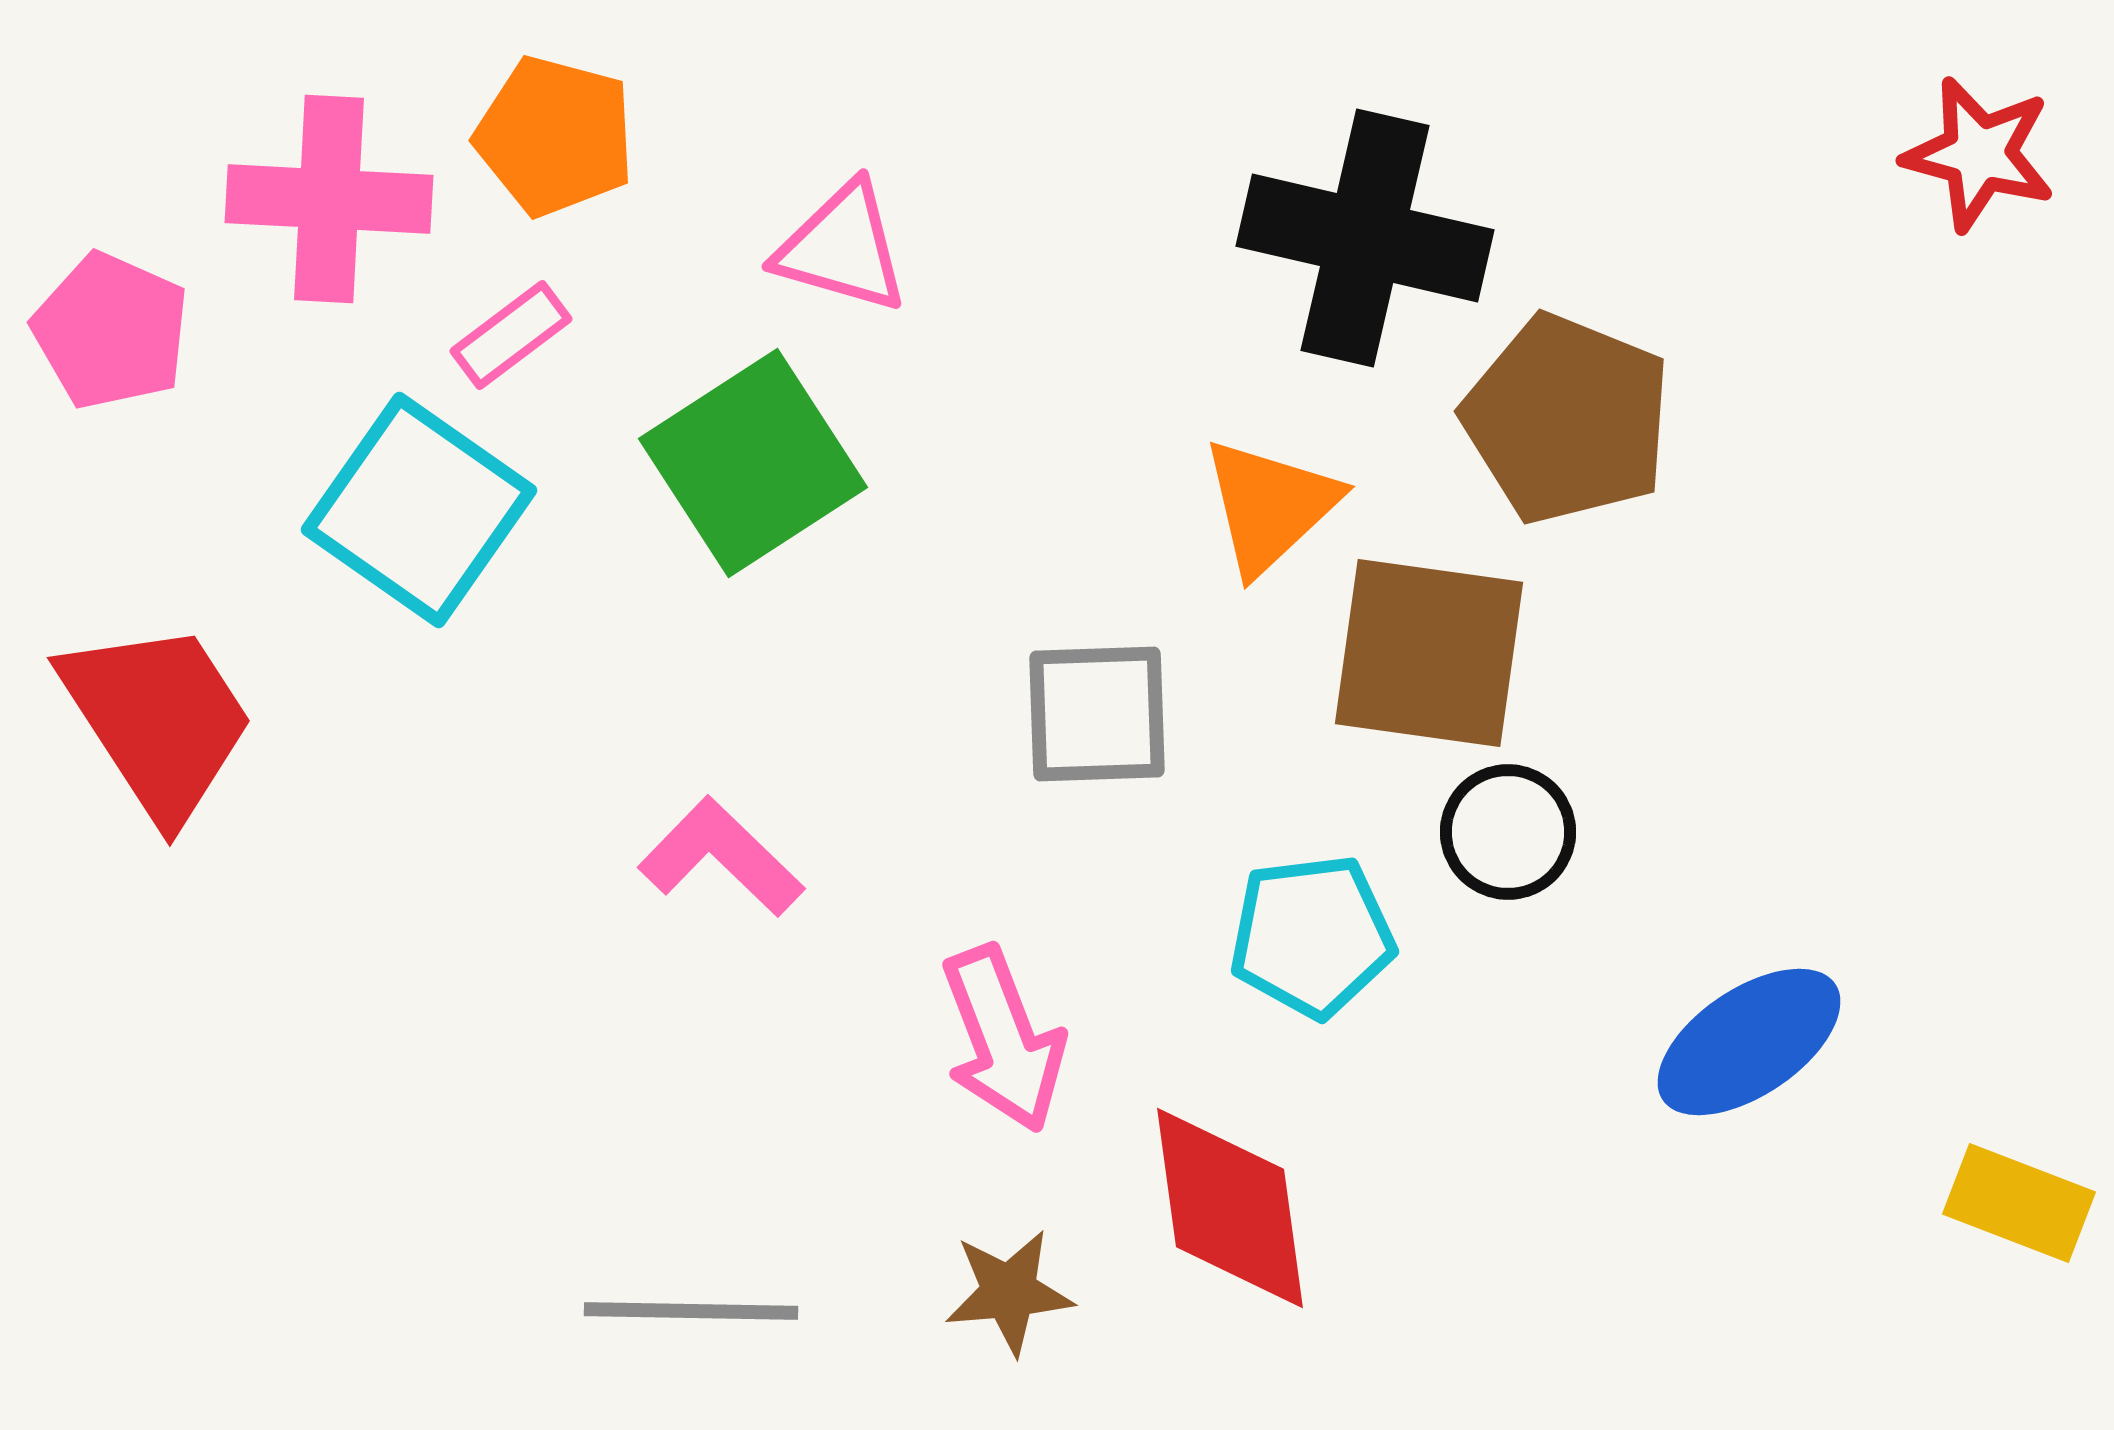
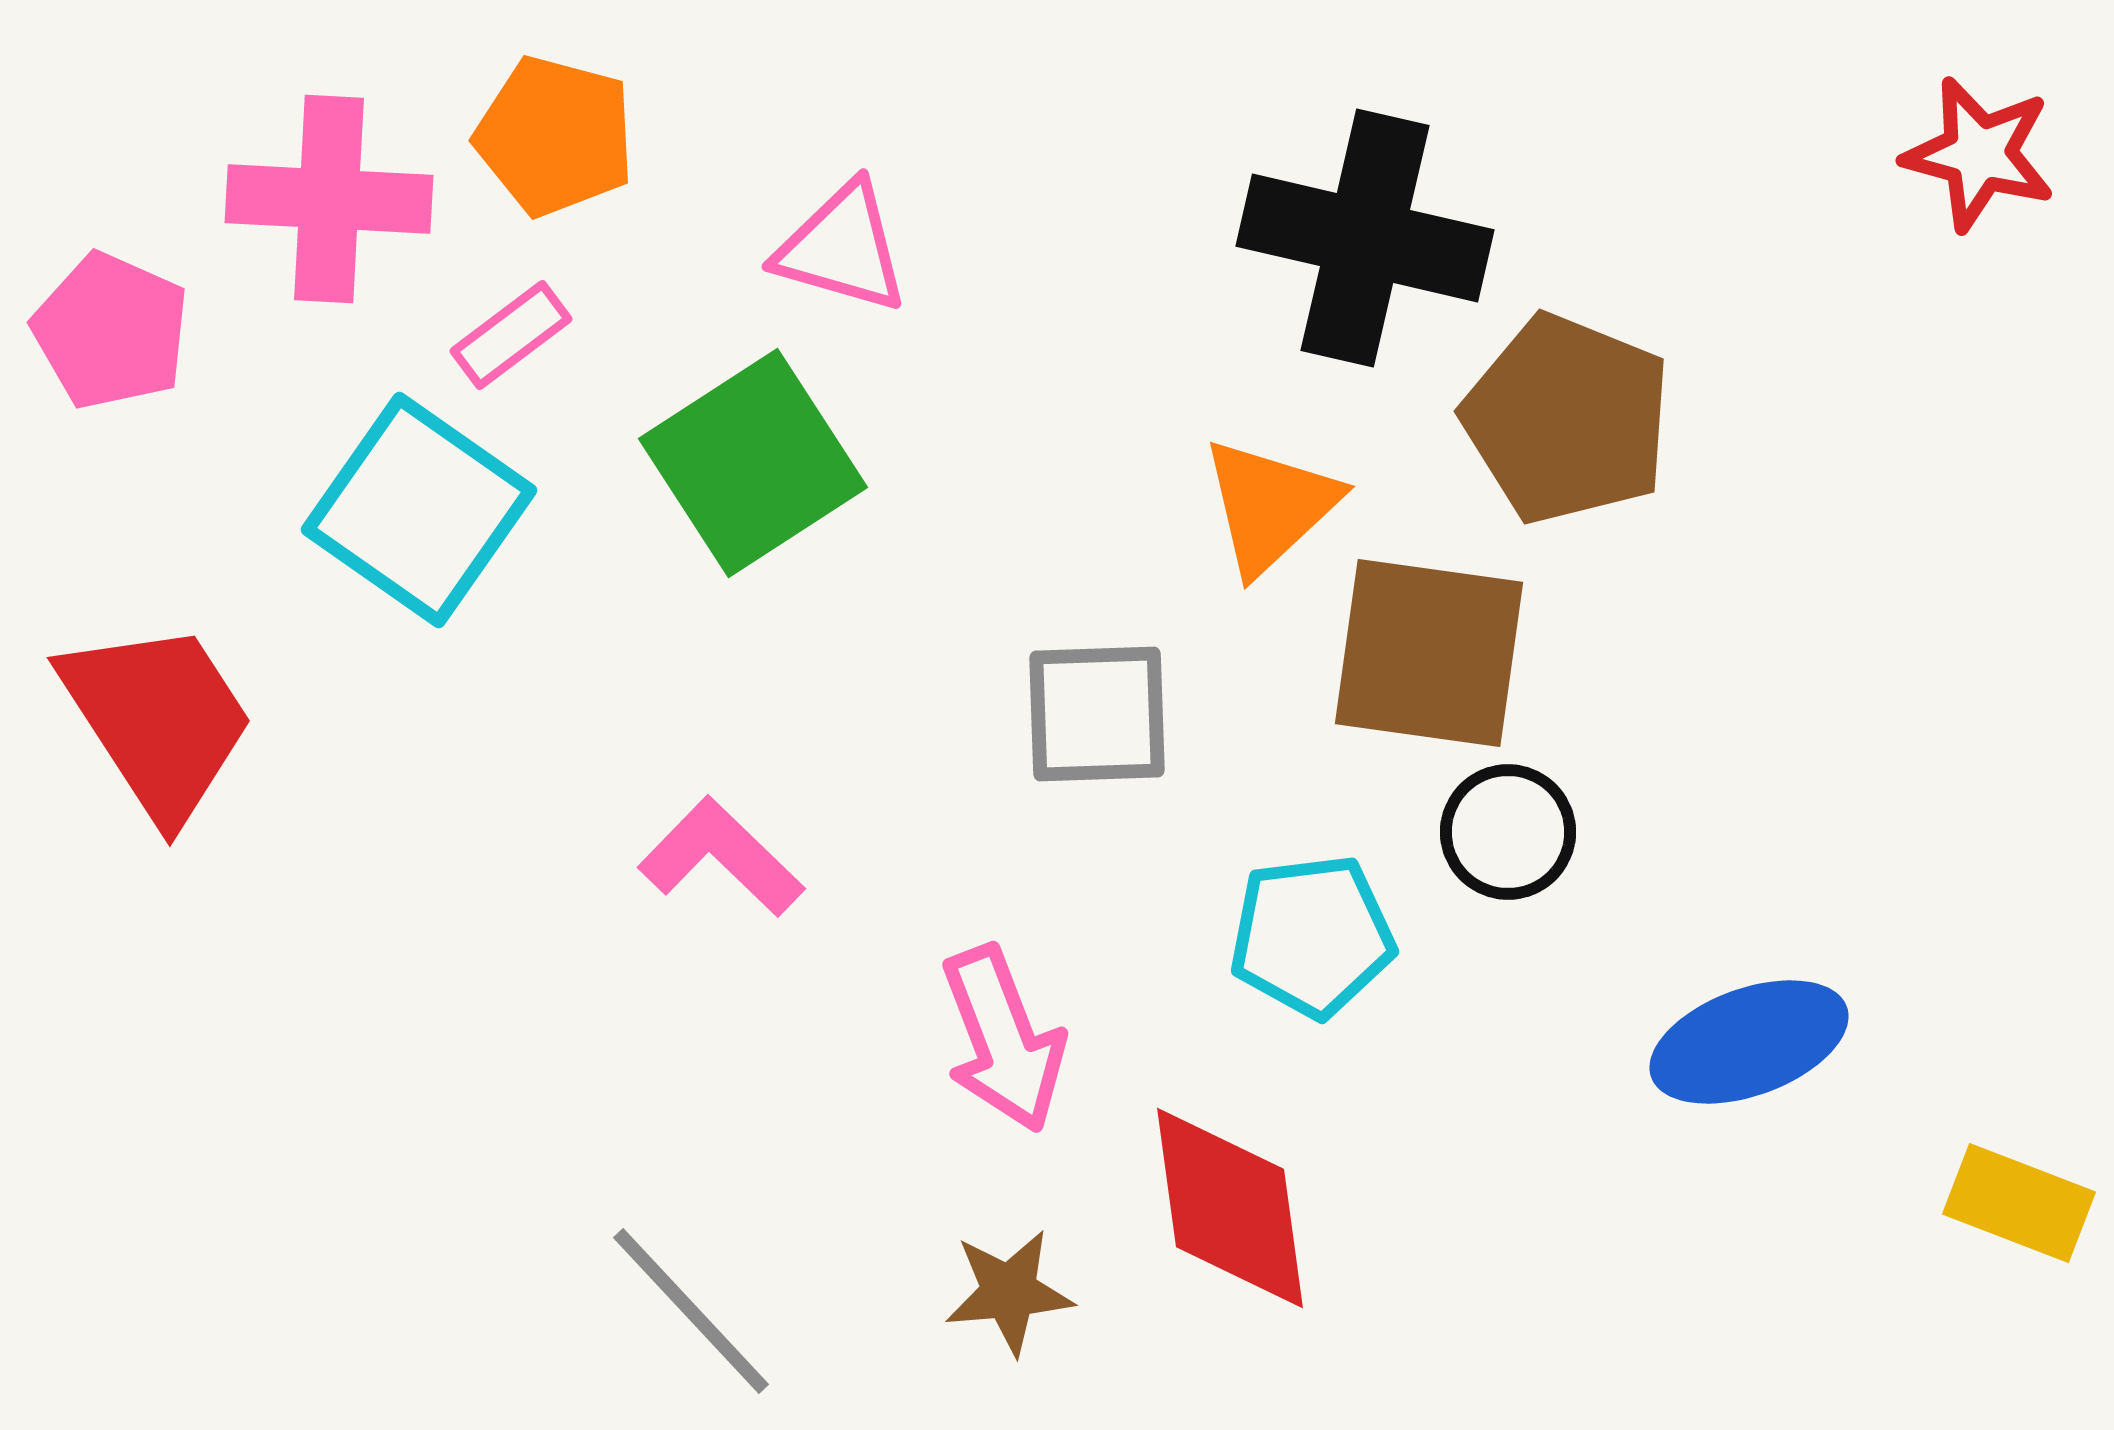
blue ellipse: rotated 14 degrees clockwise
gray line: rotated 46 degrees clockwise
